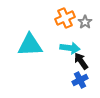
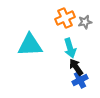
gray star: rotated 24 degrees clockwise
cyan arrow: rotated 66 degrees clockwise
black arrow: moved 5 px left, 6 px down
